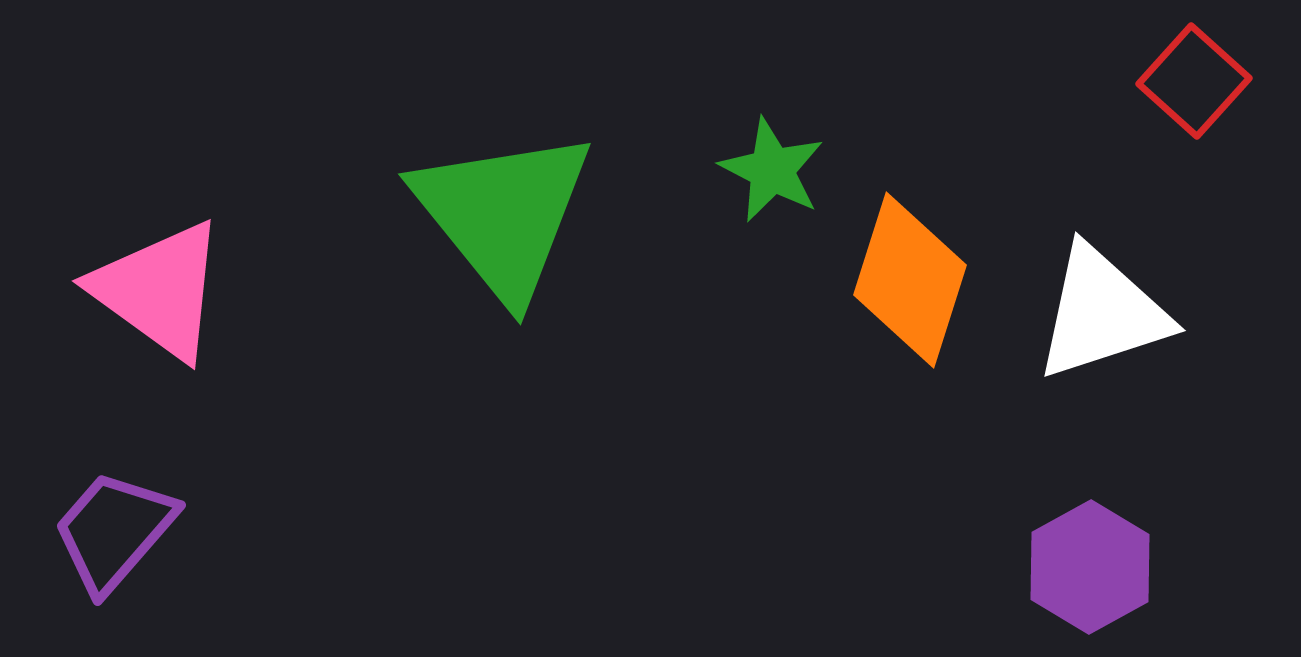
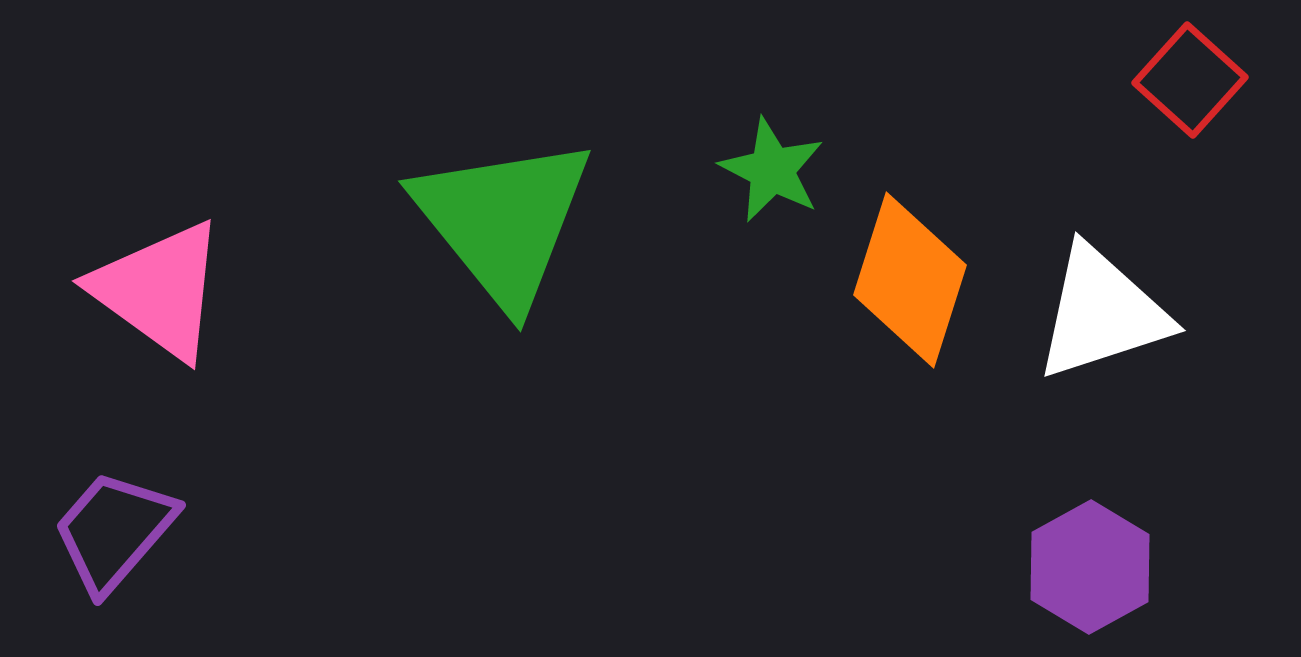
red square: moved 4 px left, 1 px up
green triangle: moved 7 px down
